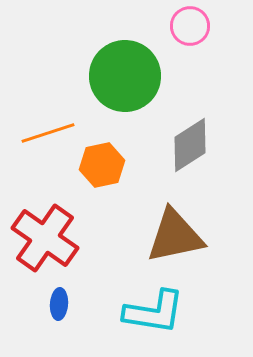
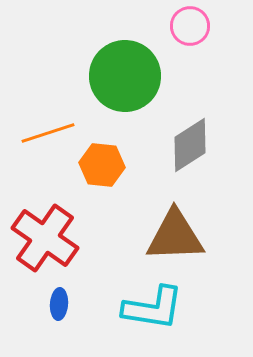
orange hexagon: rotated 18 degrees clockwise
brown triangle: rotated 10 degrees clockwise
cyan L-shape: moved 1 px left, 4 px up
